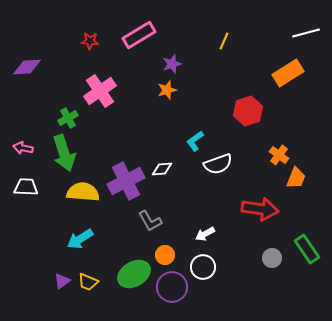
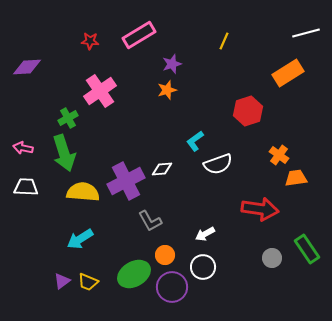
orange trapezoid: rotated 120 degrees counterclockwise
